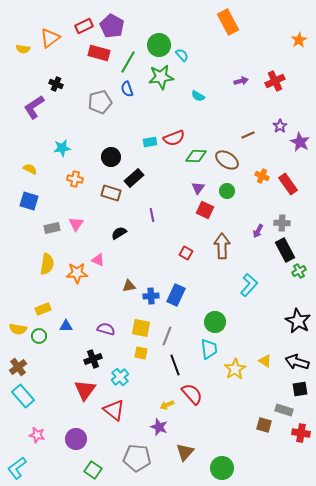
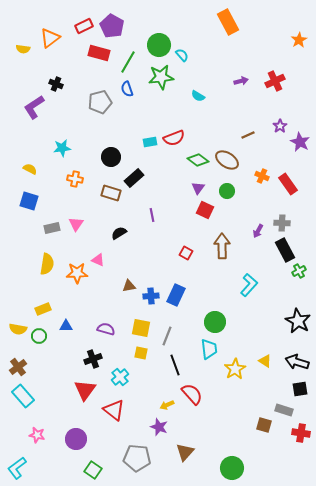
green diamond at (196, 156): moved 2 px right, 4 px down; rotated 35 degrees clockwise
green circle at (222, 468): moved 10 px right
